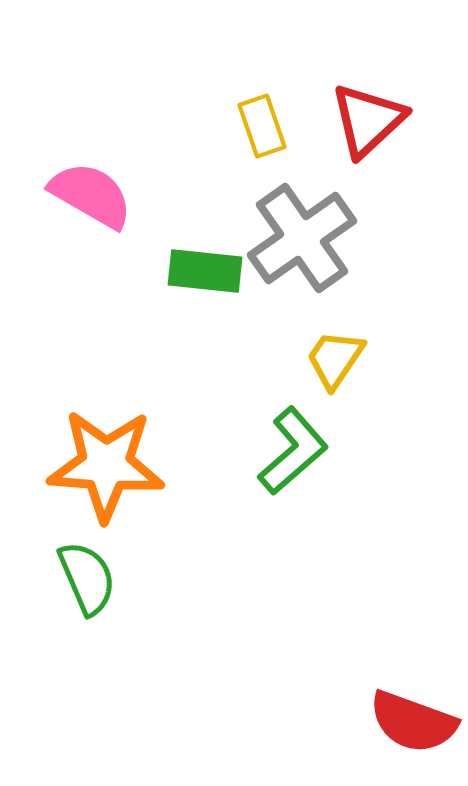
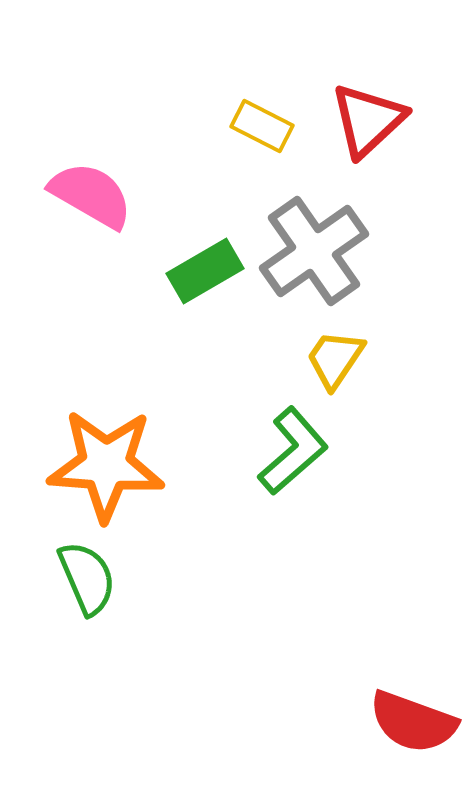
yellow rectangle: rotated 44 degrees counterclockwise
gray cross: moved 12 px right, 13 px down
green rectangle: rotated 36 degrees counterclockwise
